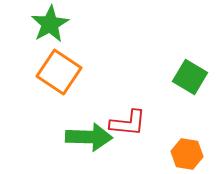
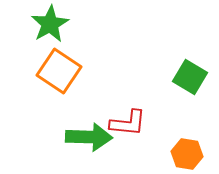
orange square: moved 1 px up
